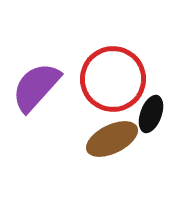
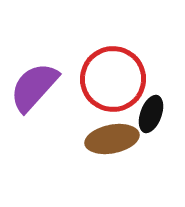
purple semicircle: moved 2 px left
brown ellipse: rotated 15 degrees clockwise
